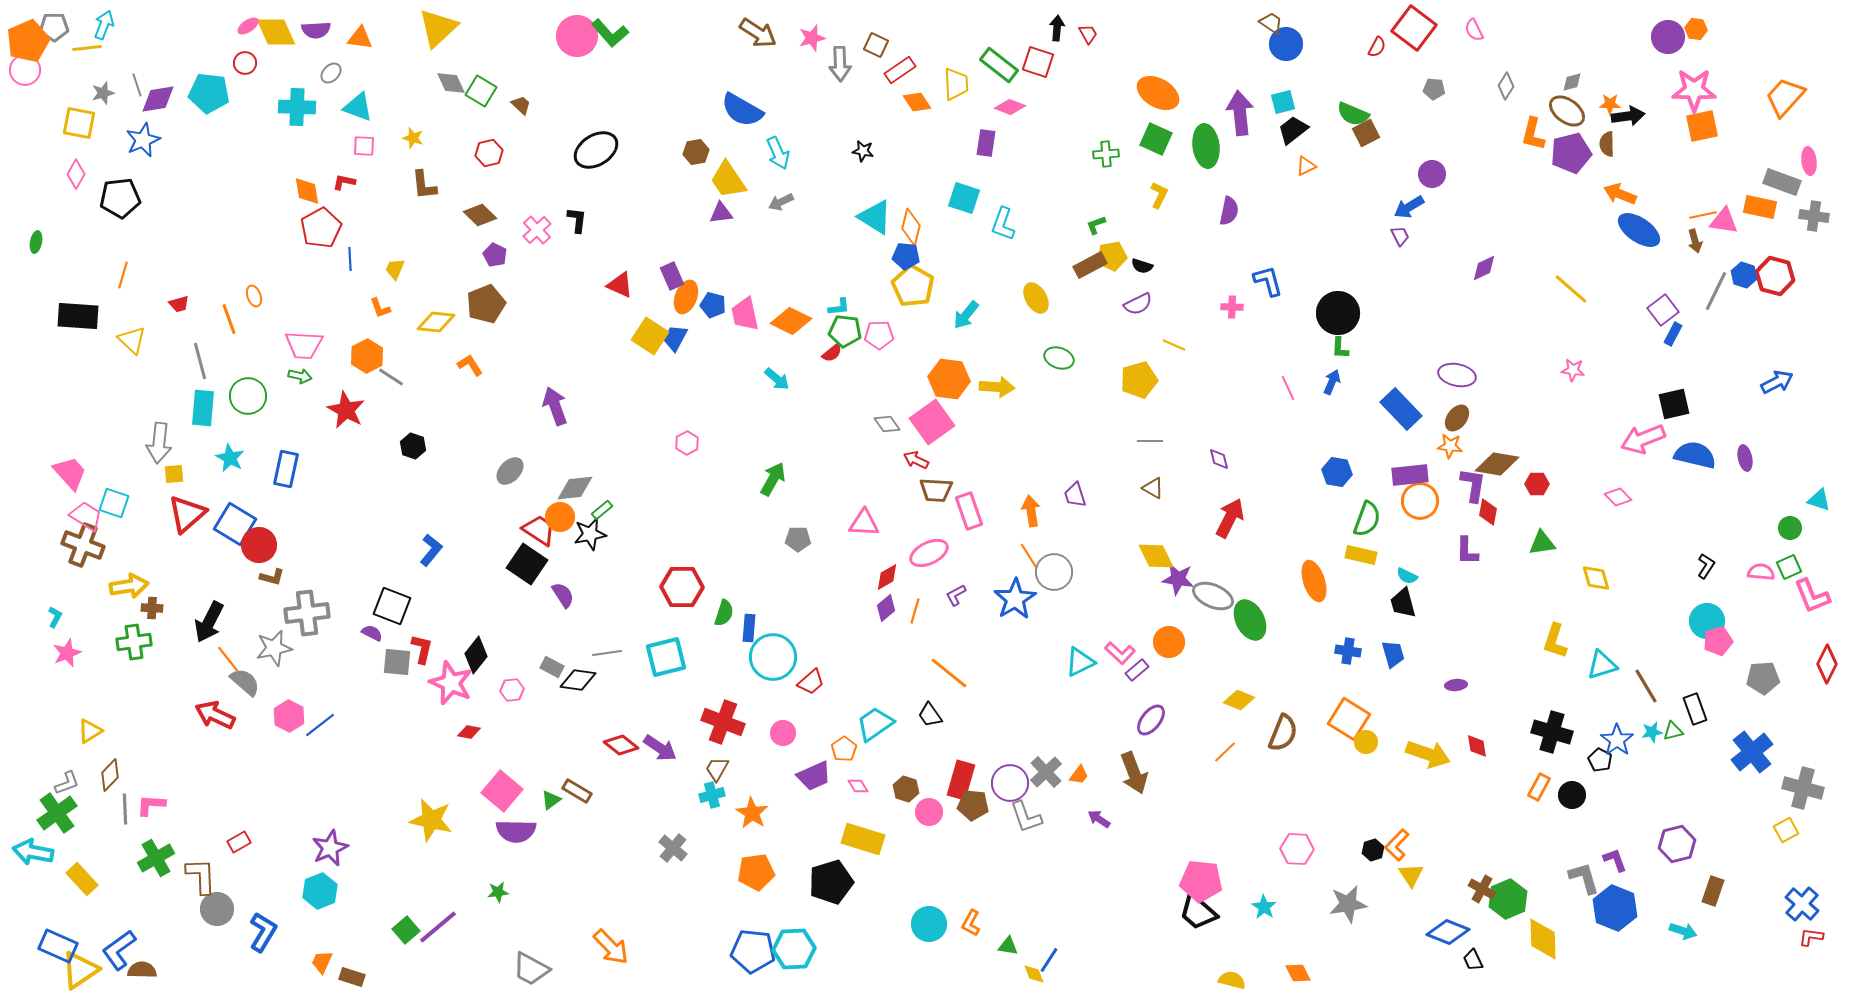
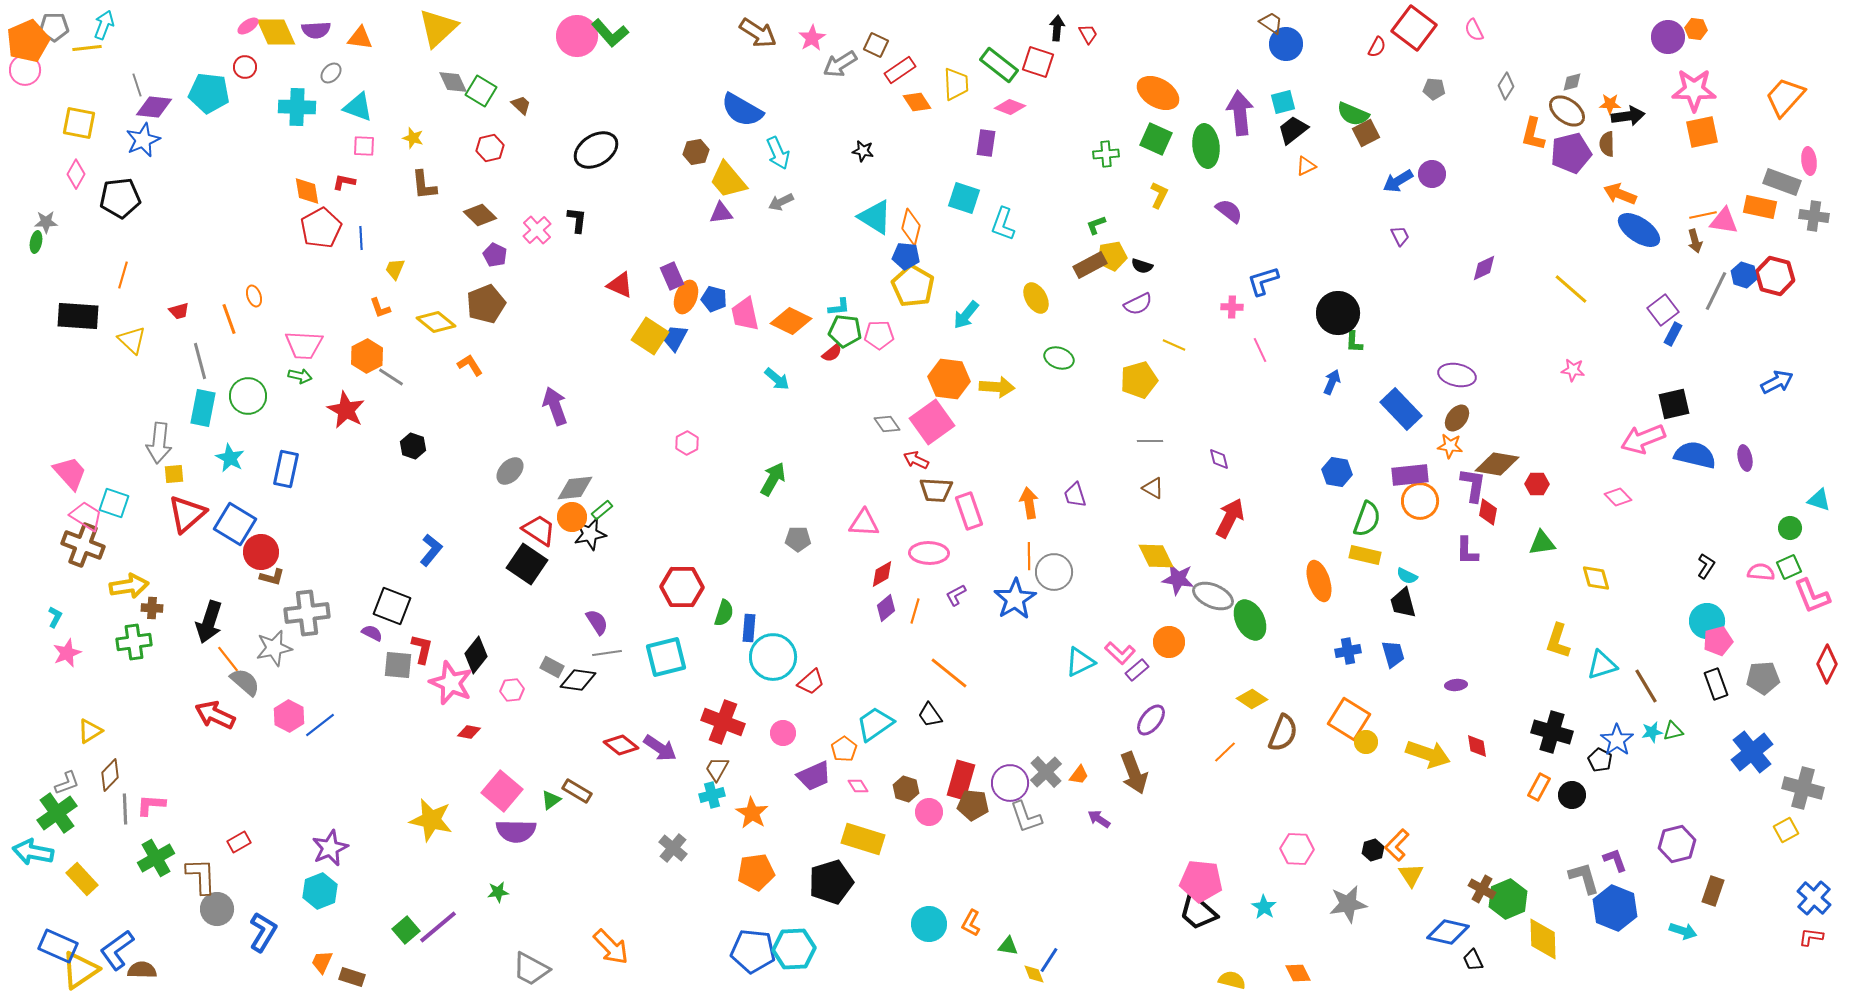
pink star at (812, 38): rotated 16 degrees counterclockwise
red circle at (245, 63): moved 4 px down
gray arrow at (840, 64): rotated 60 degrees clockwise
gray diamond at (451, 83): moved 2 px right, 1 px up
gray star at (103, 93): moved 57 px left, 129 px down; rotated 15 degrees clockwise
purple diamond at (158, 99): moved 4 px left, 8 px down; rotated 15 degrees clockwise
orange square at (1702, 126): moved 6 px down
red hexagon at (489, 153): moved 1 px right, 5 px up
yellow trapezoid at (728, 180): rotated 6 degrees counterclockwise
blue arrow at (1409, 207): moved 11 px left, 26 px up
purple semicircle at (1229, 211): rotated 64 degrees counterclockwise
blue line at (350, 259): moved 11 px right, 21 px up
blue L-shape at (1268, 281): moved 5 px left; rotated 92 degrees counterclockwise
red trapezoid at (179, 304): moved 7 px down
blue pentagon at (713, 305): moved 1 px right, 6 px up
yellow diamond at (436, 322): rotated 33 degrees clockwise
green L-shape at (1340, 348): moved 14 px right, 6 px up
pink line at (1288, 388): moved 28 px left, 38 px up
cyan rectangle at (203, 408): rotated 6 degrees clockwise
orange arrow at (1031, 511): moved 2 px left, 8 px up
orange circle at (560, 517): moved 12 px right
red circle at (259, 545): moved 2 px right, 7 px down
pink ellipse at (929, 553): rotated 27 degrees clockwise
yellow rectangle at (1361, 555): moved 4 px right
orange line at (1029, 556): rotated 32 degrees clockwise
red diamond at (887, 577): moved 5 px left, 3 px up
orange ellipse at (1314, 581): moved 5 px right
purple semicircle at (563, 595): moved 34 px right, 27 px down
black arrow at (209, 622): rotated 9 degrees counterclockwise
yellow L-shape at (1555, 641): moved 3 px right
blue cross at (1348, 651): rotated 20 degrees counterclockwise
gray square at (397, 662): moved 1 px right, 3 px down
yellow diamond at (1239, 700): moved 13 px right, 1 px up; rotated 12 degrees clockwise
black rectangle at (1695, 709): moved 21 px right, 25 px up
blue cross at (1802, 904): moved 12 px right, 6 px up
blue diamond at (1448, 932): rotated 9 degrees counterclockwise
blue L-shape at (119, 950): moved 2 px left
